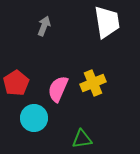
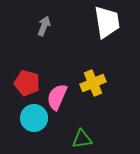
red pentagon: moved 11 px right; rotated 25 degrees counterclockwise
pink semicircle: moved 1 px left, 8 px down
